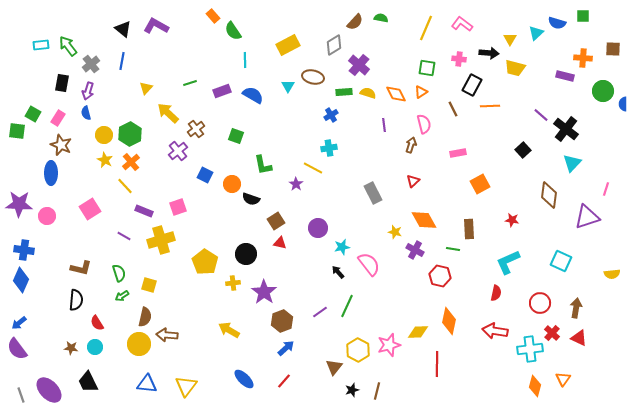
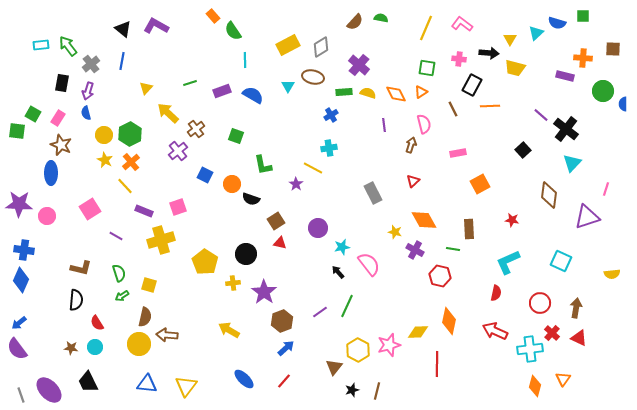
gray diamond at (334, 45): moved 13 px left, 2 px down
purple line at (124, 236): moved 8 px left
red arrow at (495, 331): rotated 15 degrees clockwise
